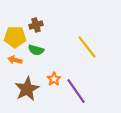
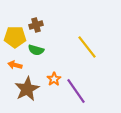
orange arrow: moved 5 px down
